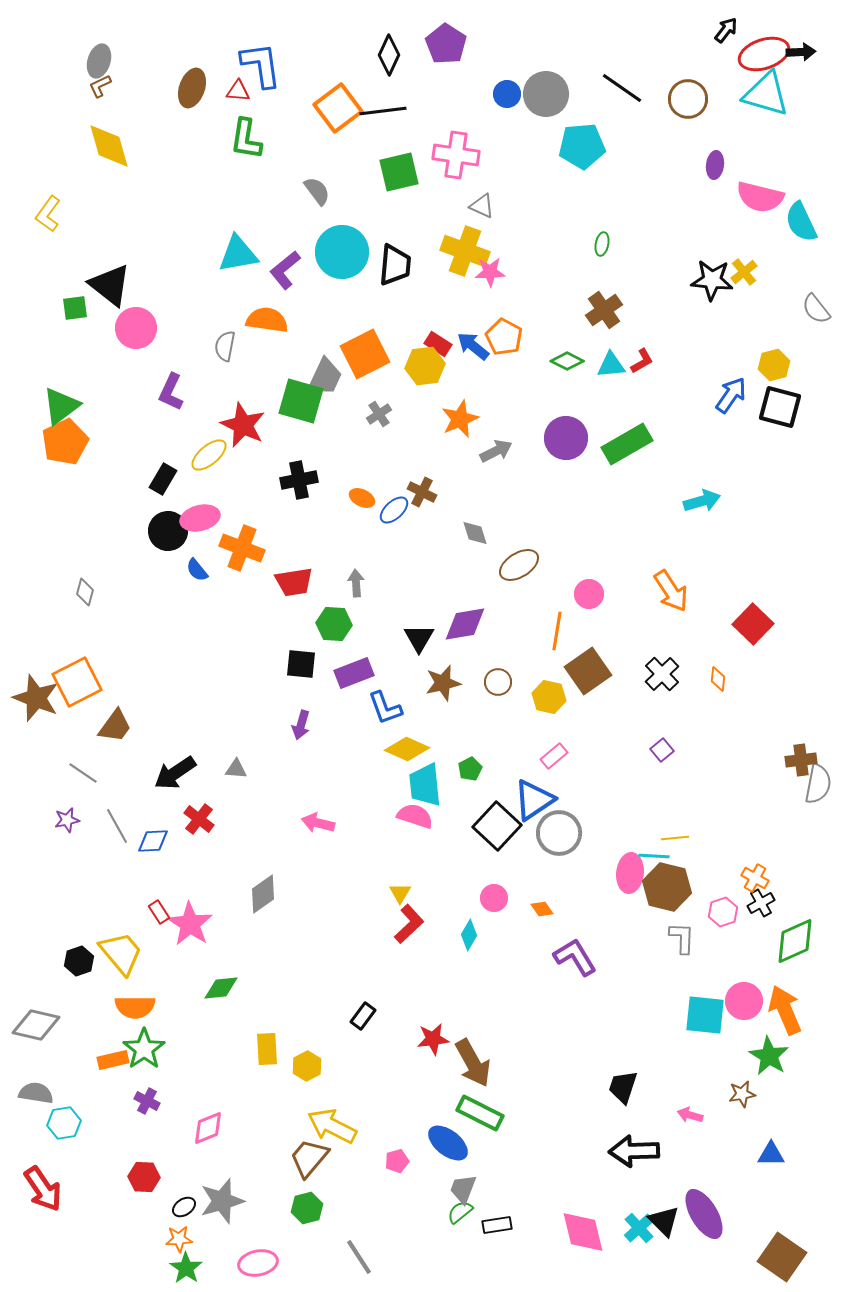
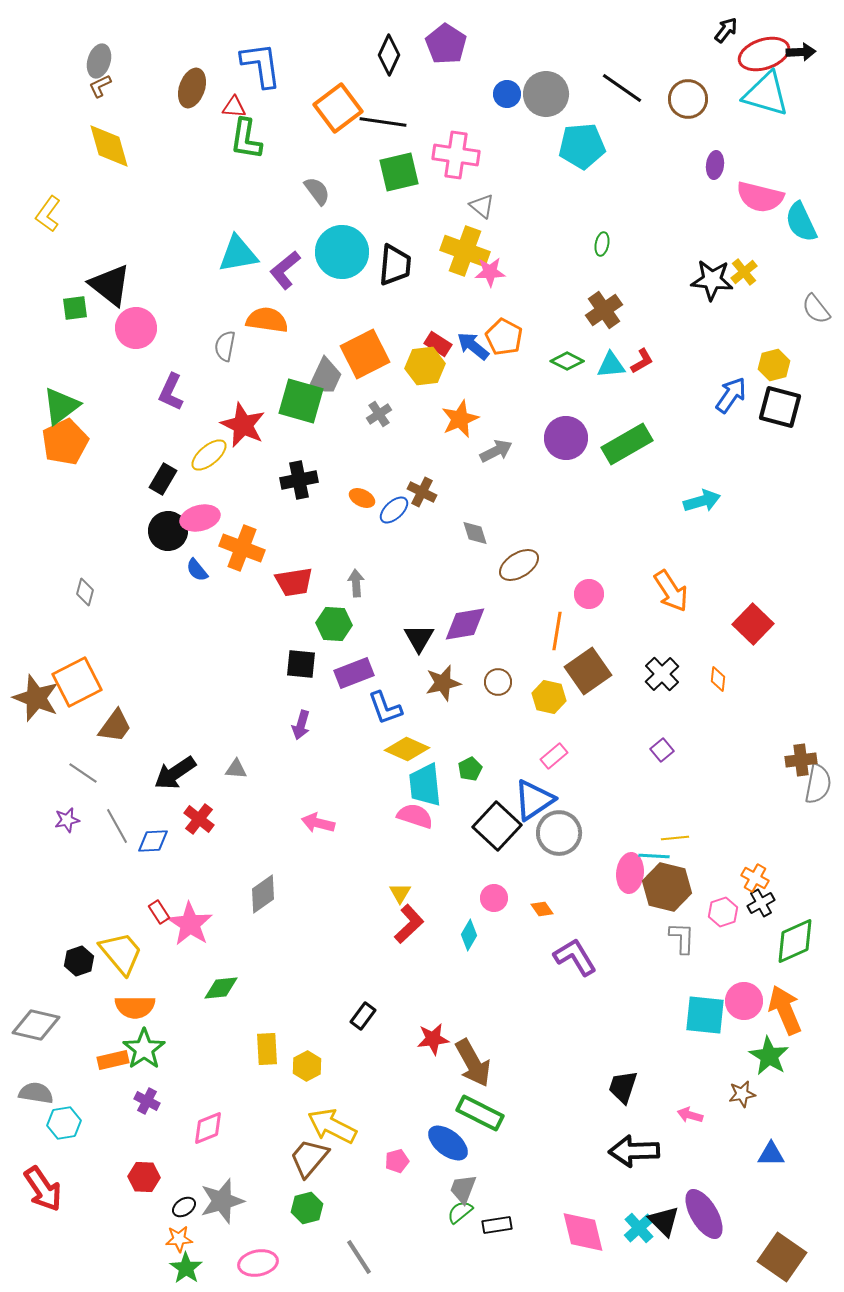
red triangle at (238, 91): moved 4 px left, 16 px down
black line at (383, 111): moved 11 px down; rotated 15 degrees clockwise
gray triangle at (482, 206): rotated 16 degrees clockwise
